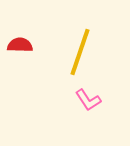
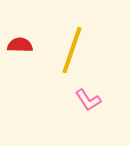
yellow line: moved 8 px left, 2 px up
